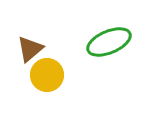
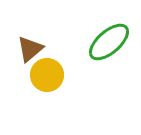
green ellipse: rotated 18 degrees counterclockwise
